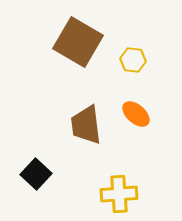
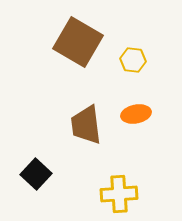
orange ellipse: rotated 52 degrees counterclockwise
